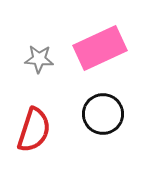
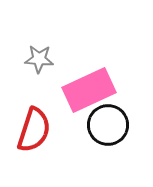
pink rectangle: moved 11 px left, 42 px down
black circle: moved 5 px right, 11 px down
